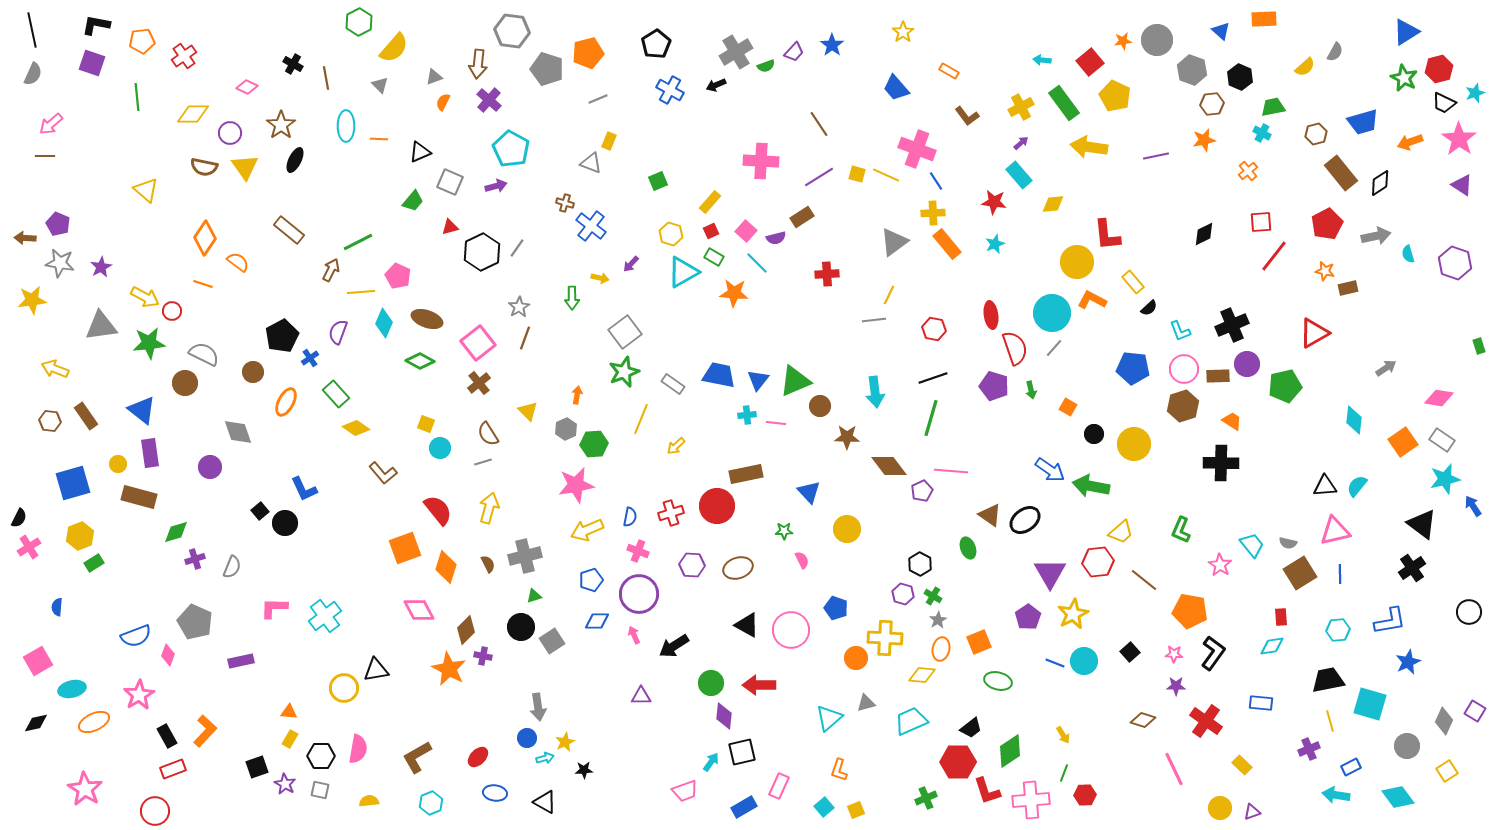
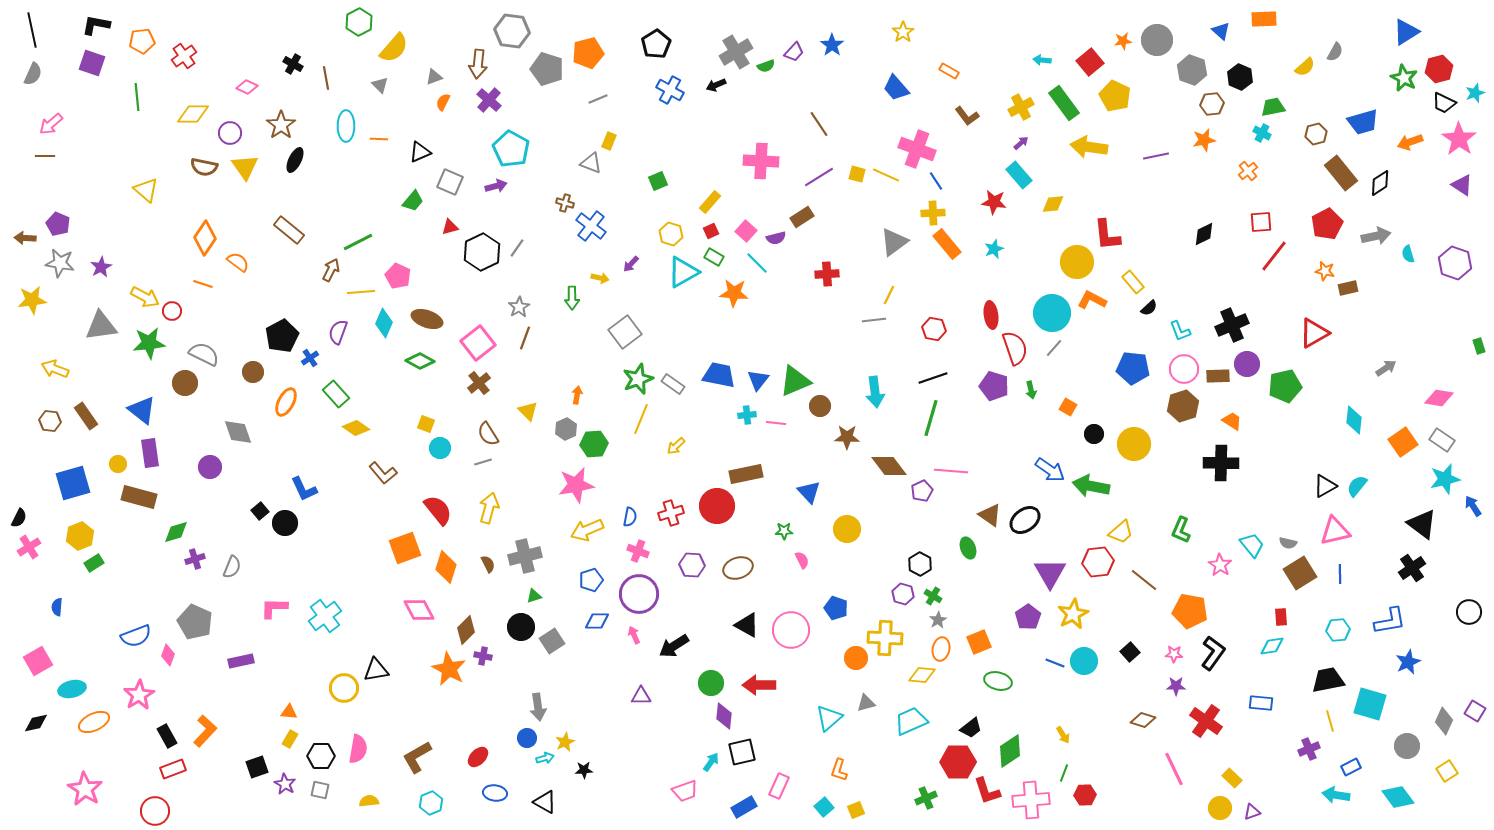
cyan star at (995, 244): moved 1 px left, 5 px down
green star at (624, 372): moved 14 px right, 7 px down
black triangle at (1325, 486): rotated 25 degrees counterclockwise
yellow rectangle at (1242, 765): moved 10 px left, 13 px down
